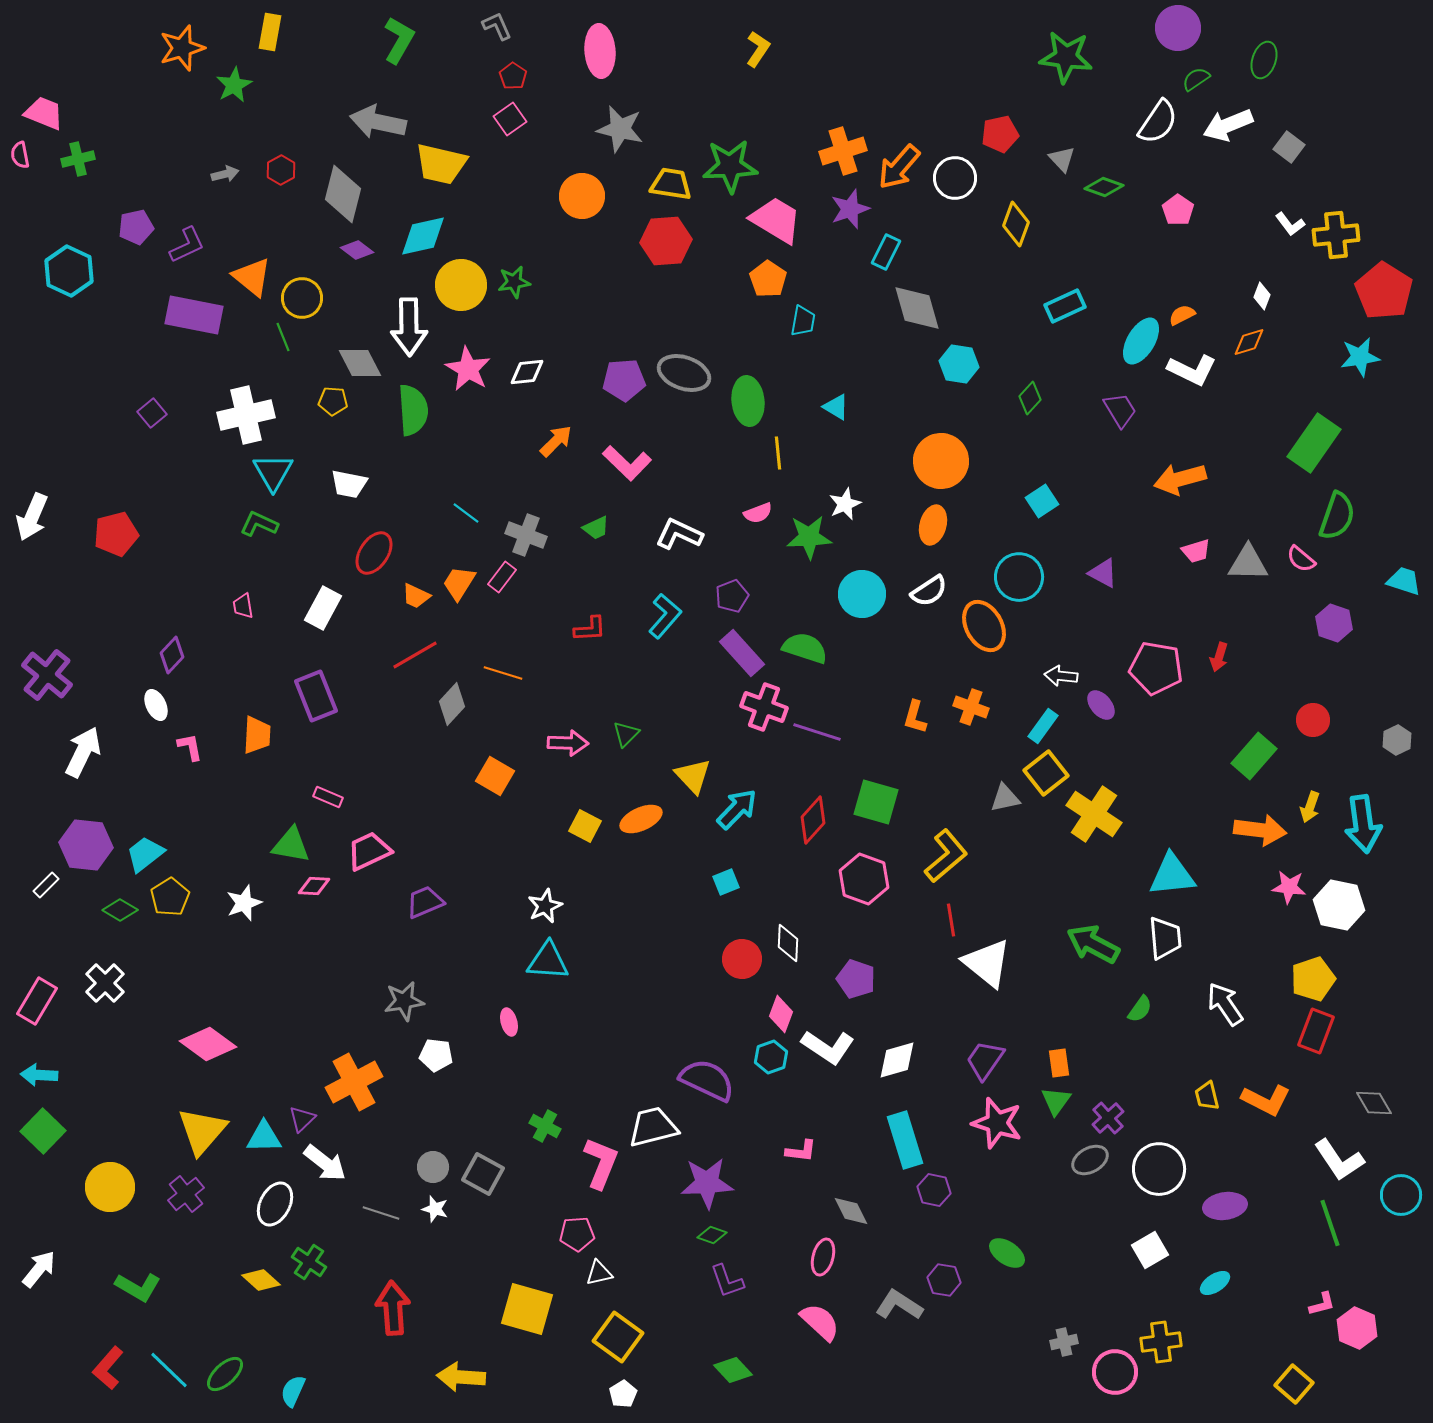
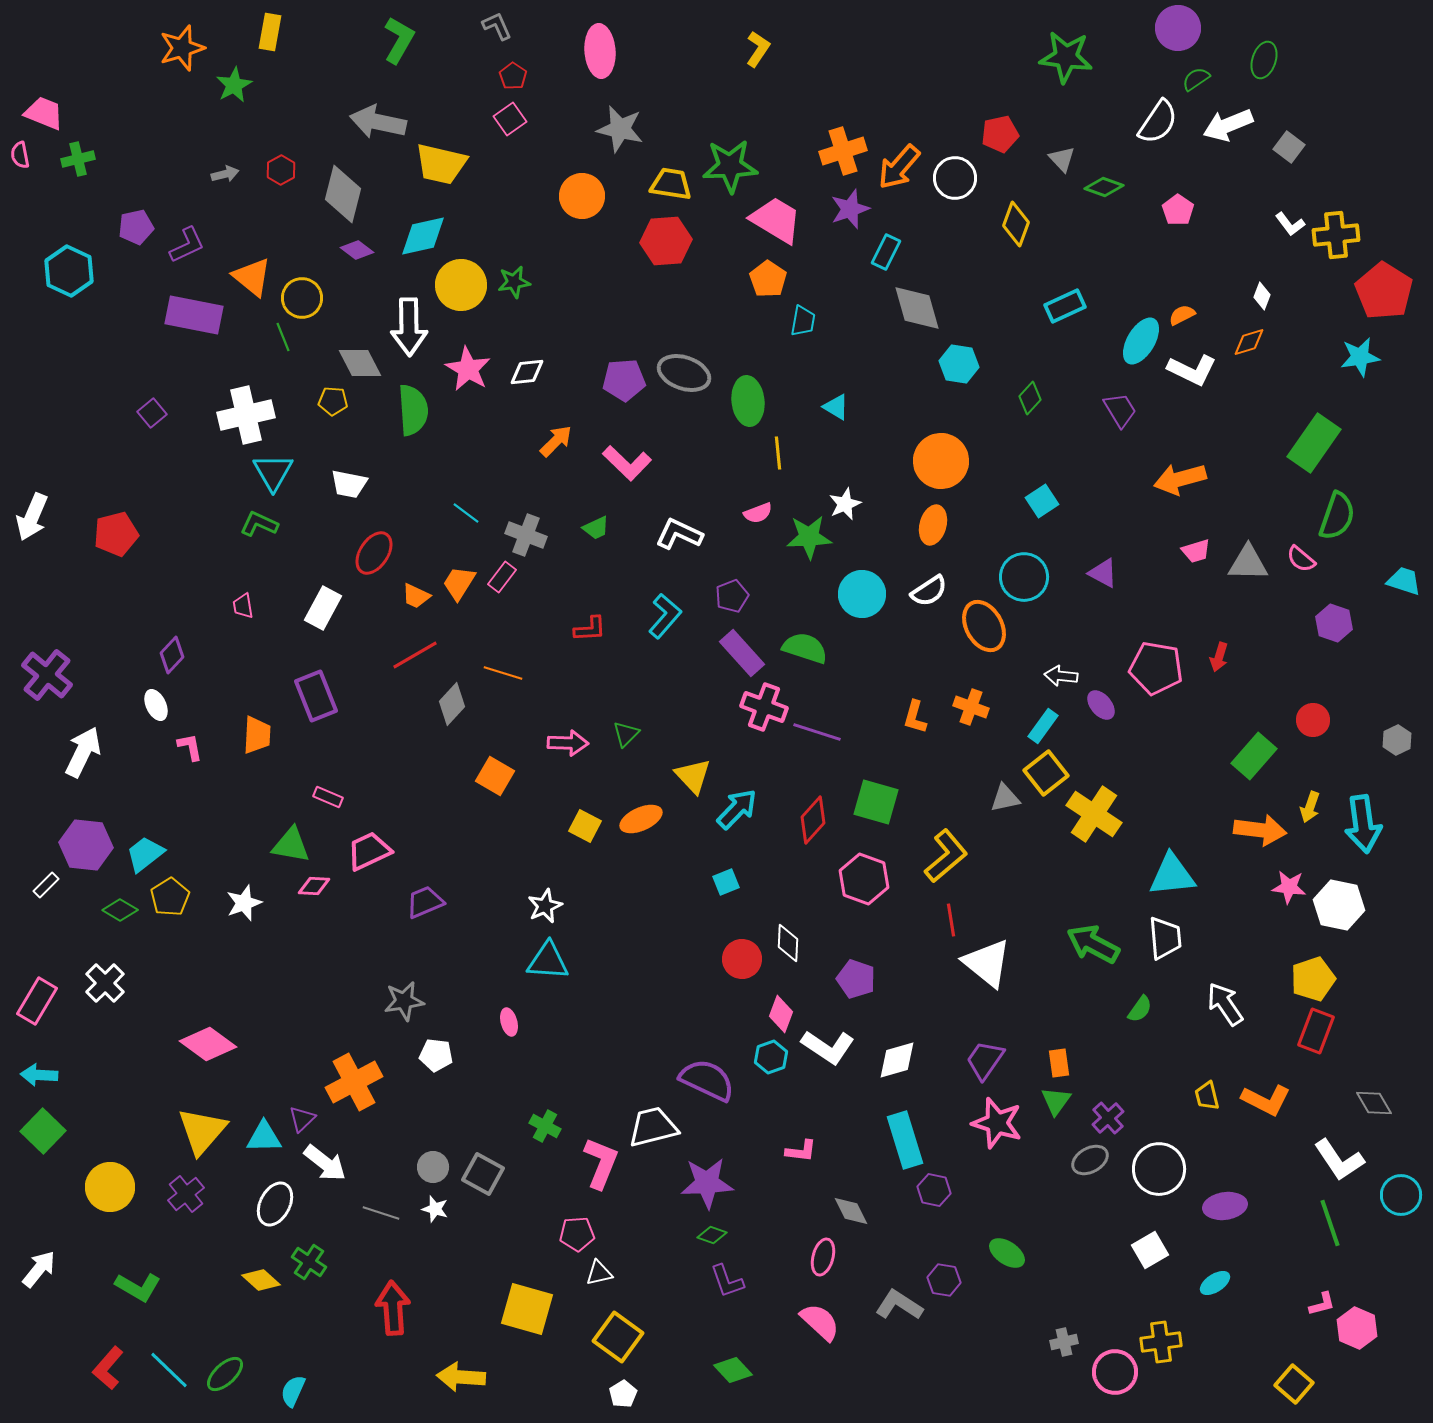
cyan circle at (1019, 577): moved 5 px right
